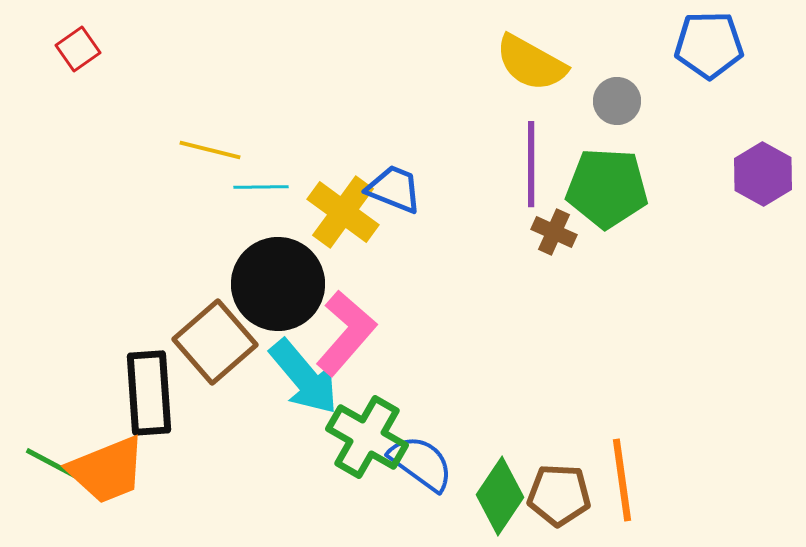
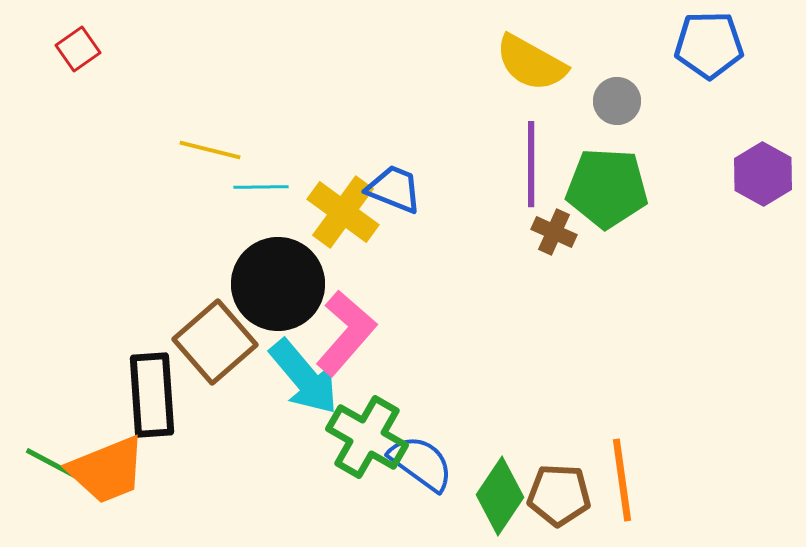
black rectangle: moved 3 px right, 2 px down
